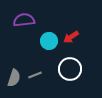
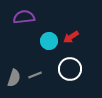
purple semicircle: moved 3 px up
